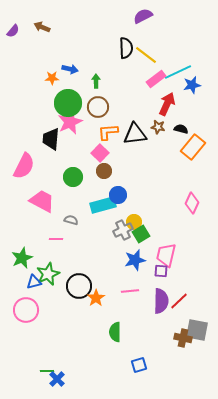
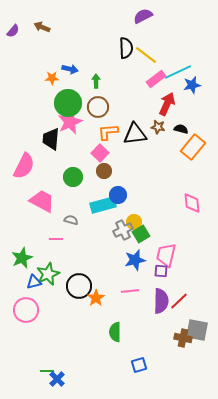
pink diamond at (192, 203): rotated 30 degrees counterclockwise
